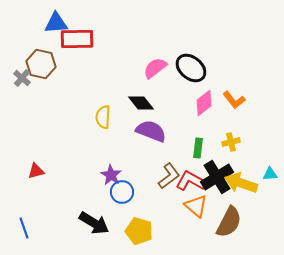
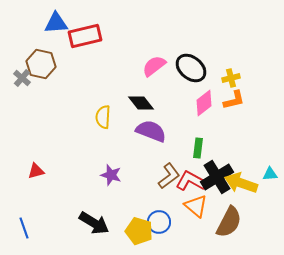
red rectangle: moved 8 px right, 3 px up; rotated 12 degrees counterclockwise
pink semicircle: moved 1 px left, 2 px up
orange L-shape: rotated 65 degrees counterclockwise
yellow cross: moved 64 px up
purple star: rotated 15 degrees counterclockwise
blue circle: moved 37 px right, 30 px down
